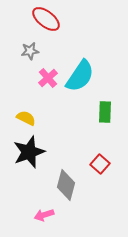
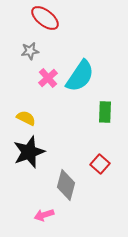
red ellipse: moved 1 px left, 1 px up
